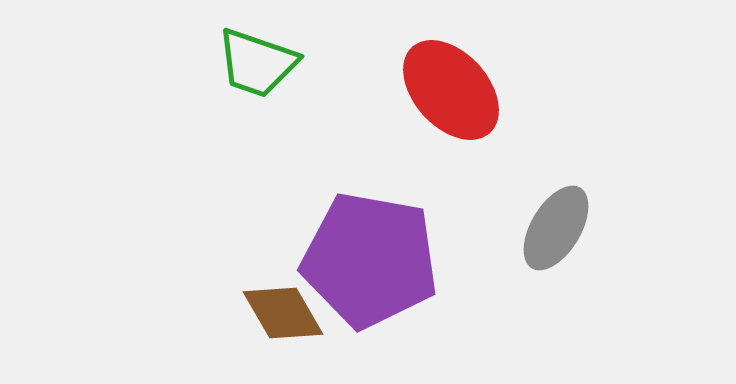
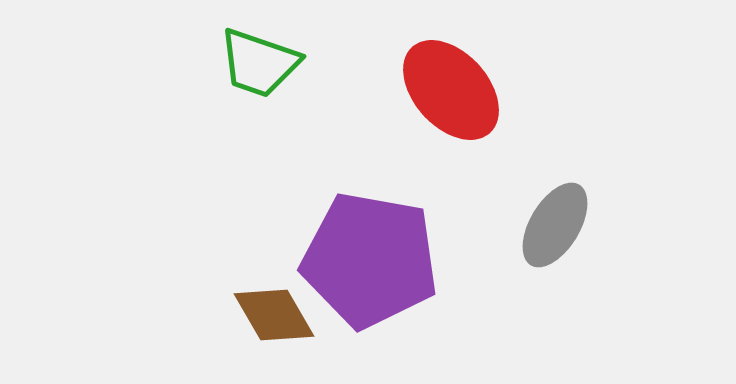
green trapezoid: moved 2 px right
gray ellipse: moved 1 px left, 3 px up
brown diamond: moved 9 px left, 2 px down
